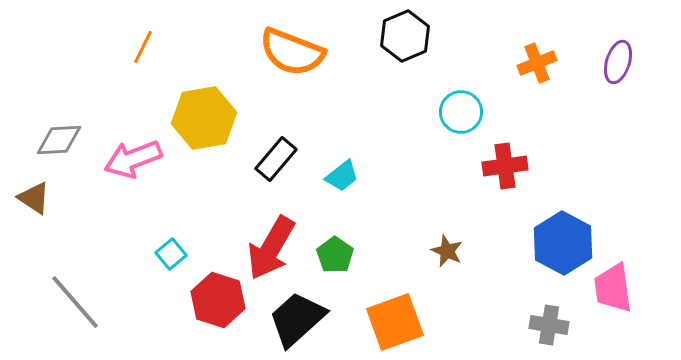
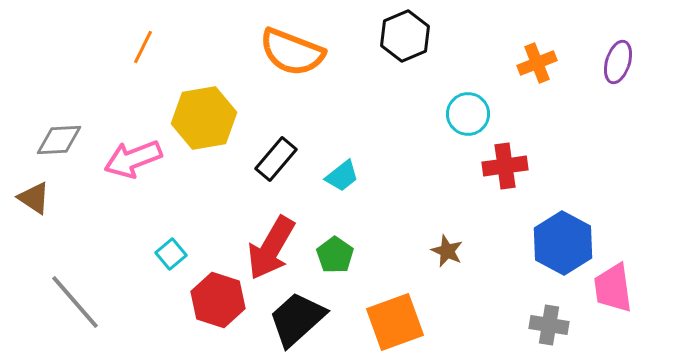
cyan circle: moved 7 px right, 2 px down
